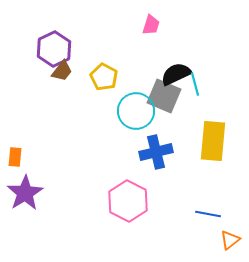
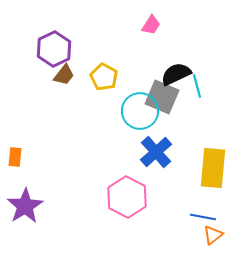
pink trapezoid: rotated 15 degrees clockwise
brown trapezoid: moved 2 px right, 4 px down
cyan line: moved 2 px right, 2 px down
gray square: moved 2 px left, 1 px down
cyan circle: moved 4 px right
yellow rectangle: moved 27 px down
blue cross: rotated 28 degrees counterclockwise
purple star: moved 13 px down
pink hexagon: moved 1 px left, 4 px up
blue line: moved 5 px left, 3 px down
orange triangle: moved 17 px left, 5 px up
